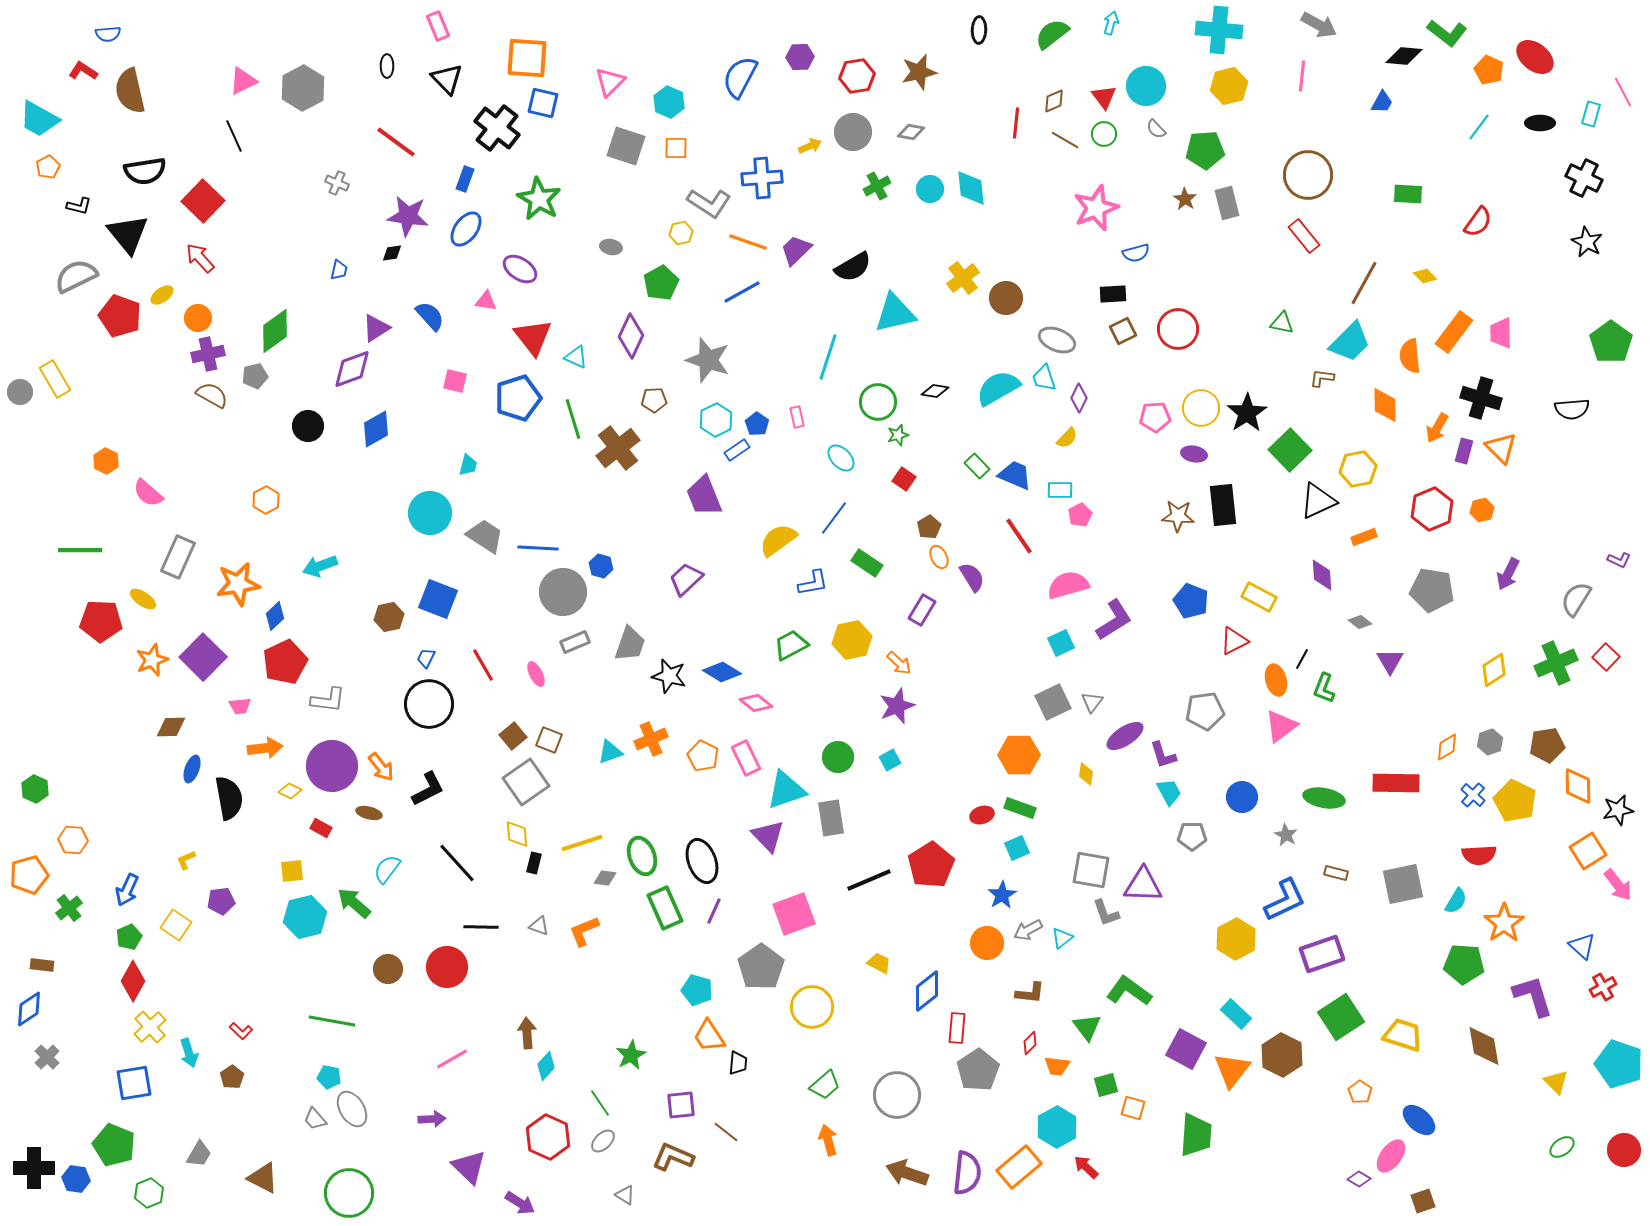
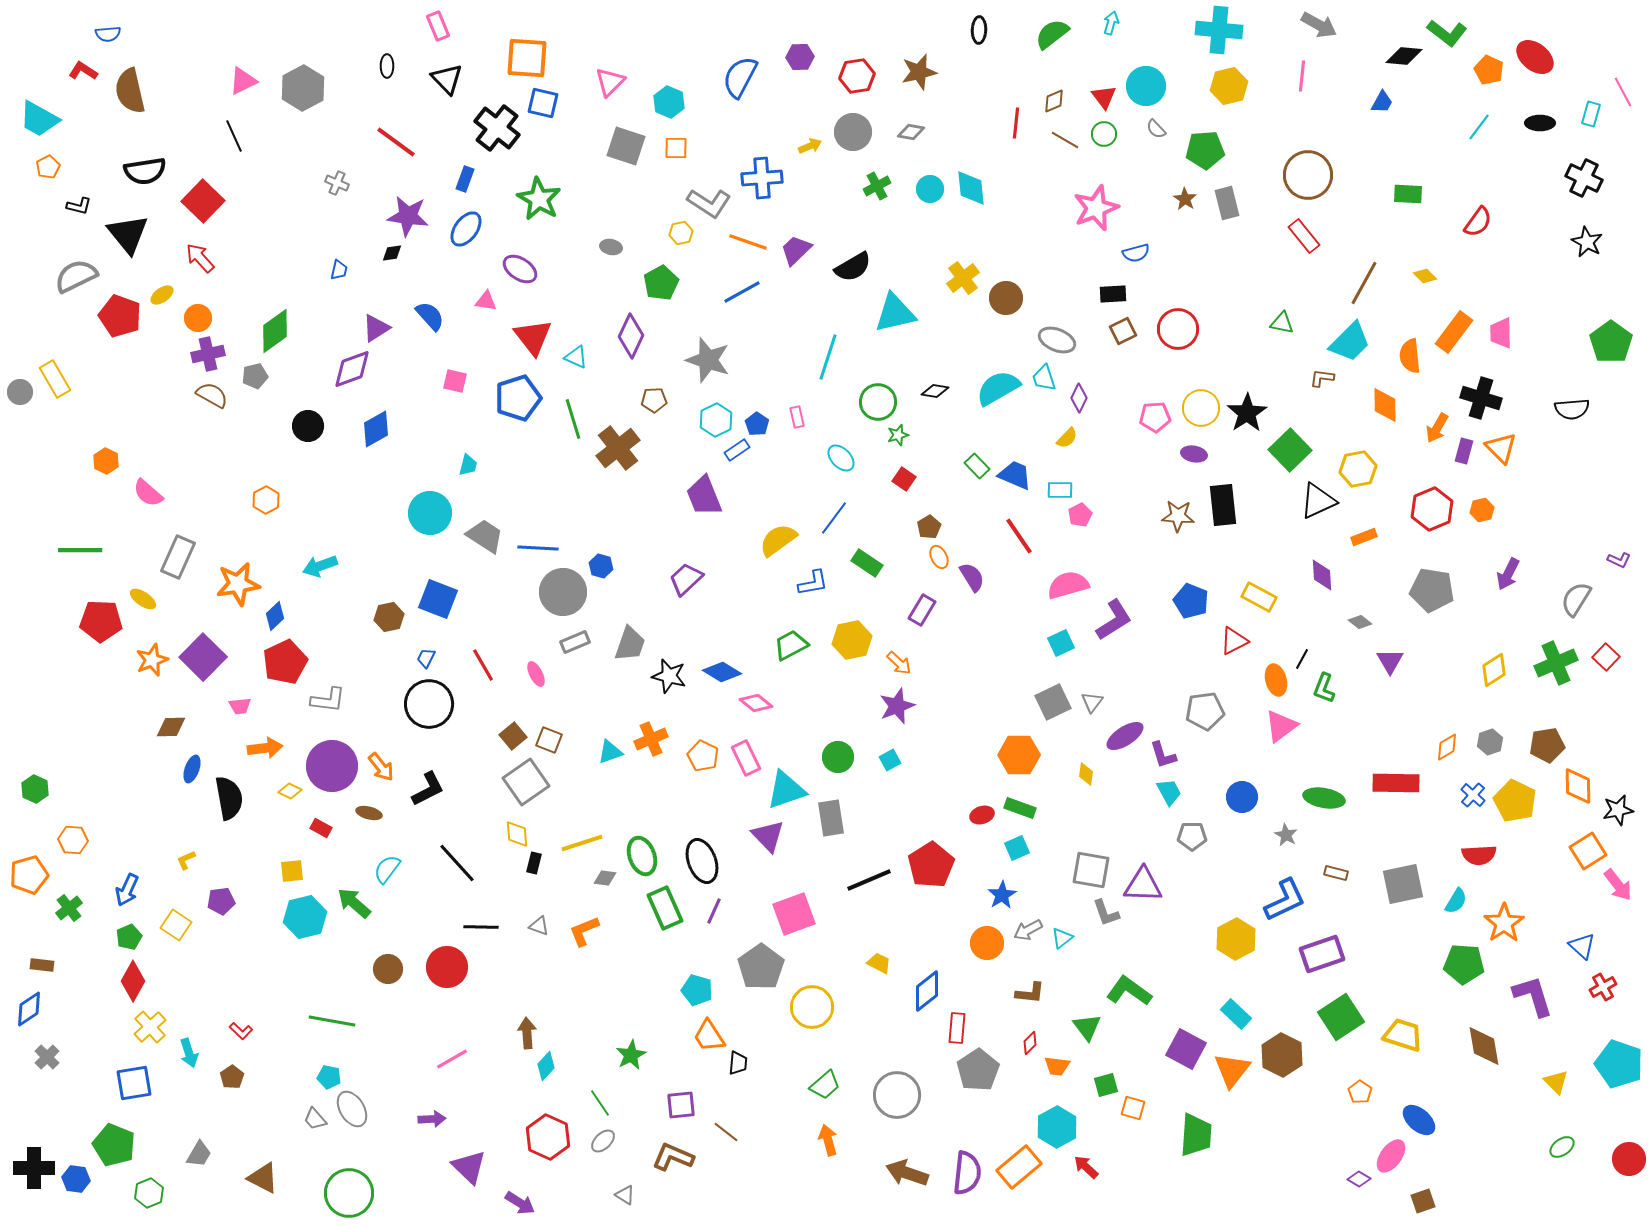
red circle at (1624, 1150): moved 5 px right, 9 px down
